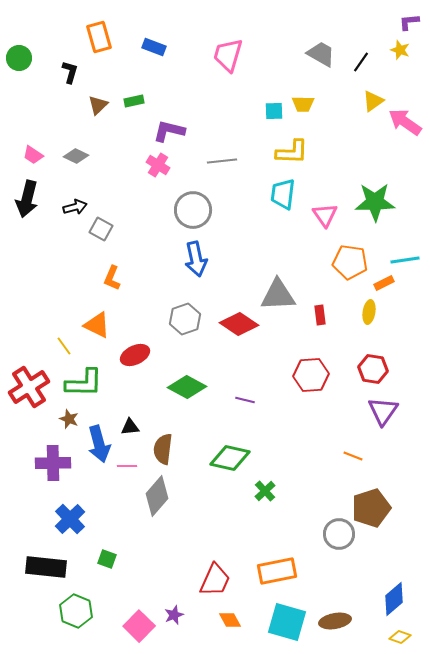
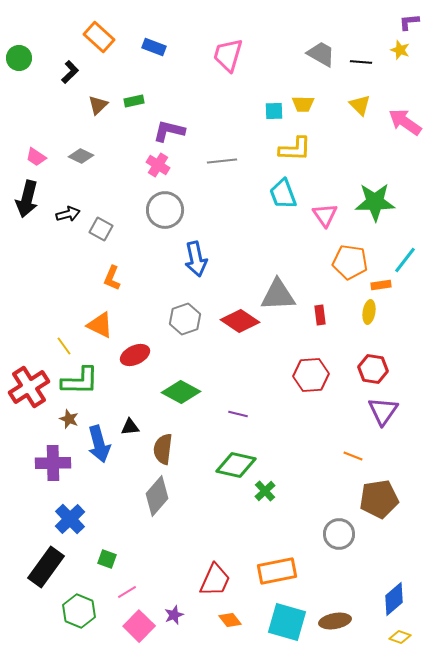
orange rectangle at (99, 37): rotated 32 degrees counterclockwise
black line at (361, 62): rotated 60 degrees clockwise
black L-shape at (70, 72): rotated 30 degrees clockwise
yellow triangle at (373, 101): moved 13 px left, 4 px down; rotated 40 degrees counterclockwise
yellow L-shape at (292, 152): moved 3 px right, 3 px up
pink trapezoid at (33, 155): moved 3 px right, 2 px down
gray diamond at (76, 156): moved 5 px right
cyan trapezoid at (283, 194): rotated 28 degrees counterclockwise
black arrow at (75, 207): moved 7 px left, 7 px down
gray circle at (193, 210): moved 28 px left
cyan line at (405, 260): rotated 44 degrees counterclockwise
orange rectangle at (384, 283): moved 3 px left, 2 px down; rotated 18 degrees clockwise
red diamond at (239, 324): moved 1 px right, 3 px up
orange triangle at (97, 325): moved 3 px right
green L-shape at (84, 383): moved 4 px left, 2 px up
green diamond at (187, 387): moved 6 px left, 5 px down
purple line at (245, 400): moved 7 px left, 14 px down
green diamond at (230, 458): moved 6 px right, 7 px down
pink line at (127, 466): moved 126 px down; rotated 30 degrees counterclockwise
brown pentagon at (371, 508): moved 8 px right, 9 px up; rotated 9 degrees clockwise
black rectangle at (46, 567): rotated 60 degrees counterclockwise
green hexagon at (76, 611): moved 3 px right
orange diamond at (230, 620): rotated 10 degrees counterclockwise
